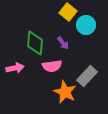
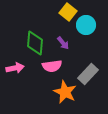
gray rectangle: moved 1 px right, 2 px up
